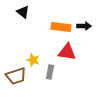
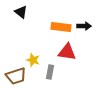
black triangle: moved 2 px left
